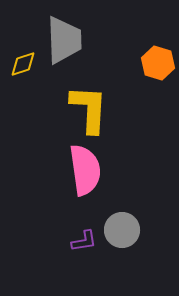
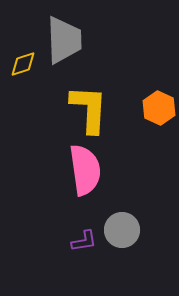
orange hexagon: moved 1 px right, 45 px down; rotated 8 degrees clockwise
